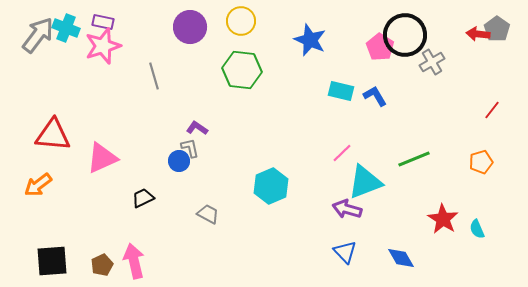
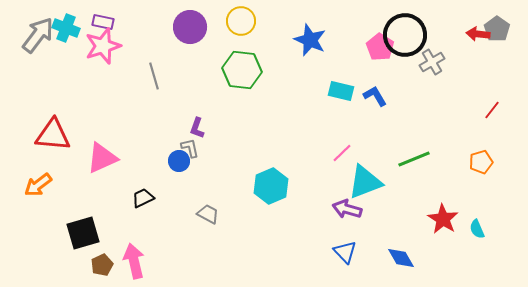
purple L-shape: rotated 105 degrees counterclockwise
black square: moved 31 px right, 28 px up; rotated 12 degrees counterclockwise
